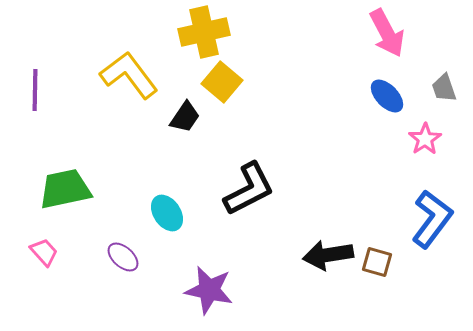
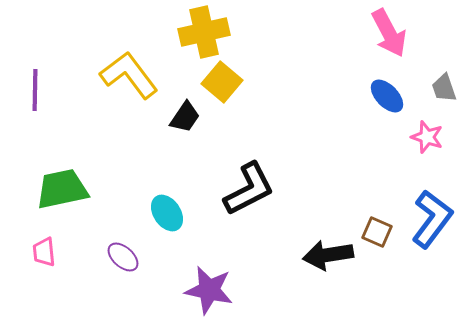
pink arrow: moved 2 px right
pink star: moved 2 px right, 2 px up; rotated 20 degrees counterclockwise
green trapezoid: moved 3 px left
pink trapezoid: rotated 144 degrees counterclockwise
brown square: moved 30 px up; rotated 8 degrees clockwise
